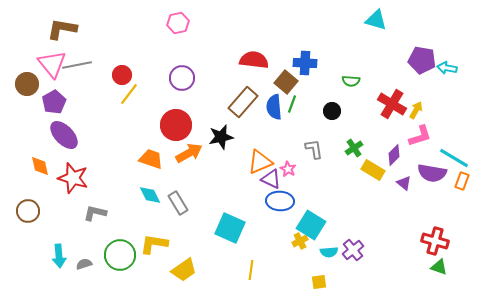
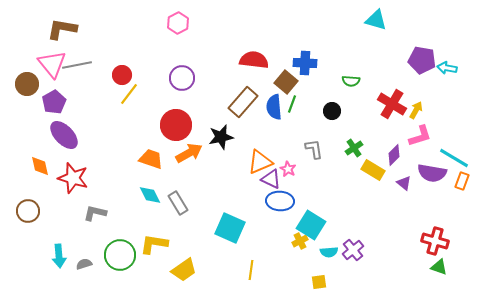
pink hexagon at (178, 23): rotated 15 degrees counterclockwise
